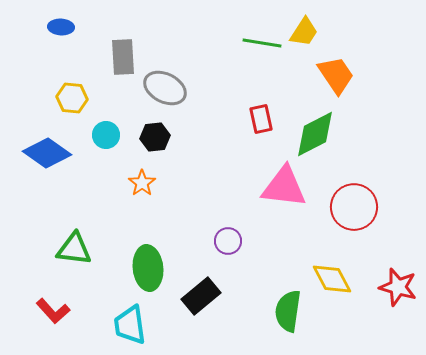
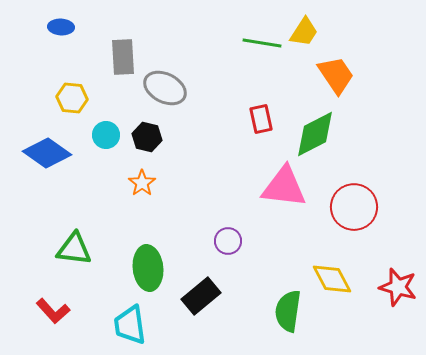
black hexagon: moved 8 px left; rotated 20 degrees clockwise
